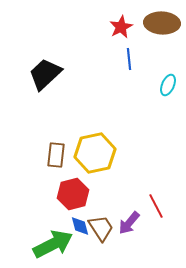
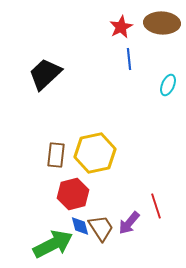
red line: rotated 10 degrees clockwise
